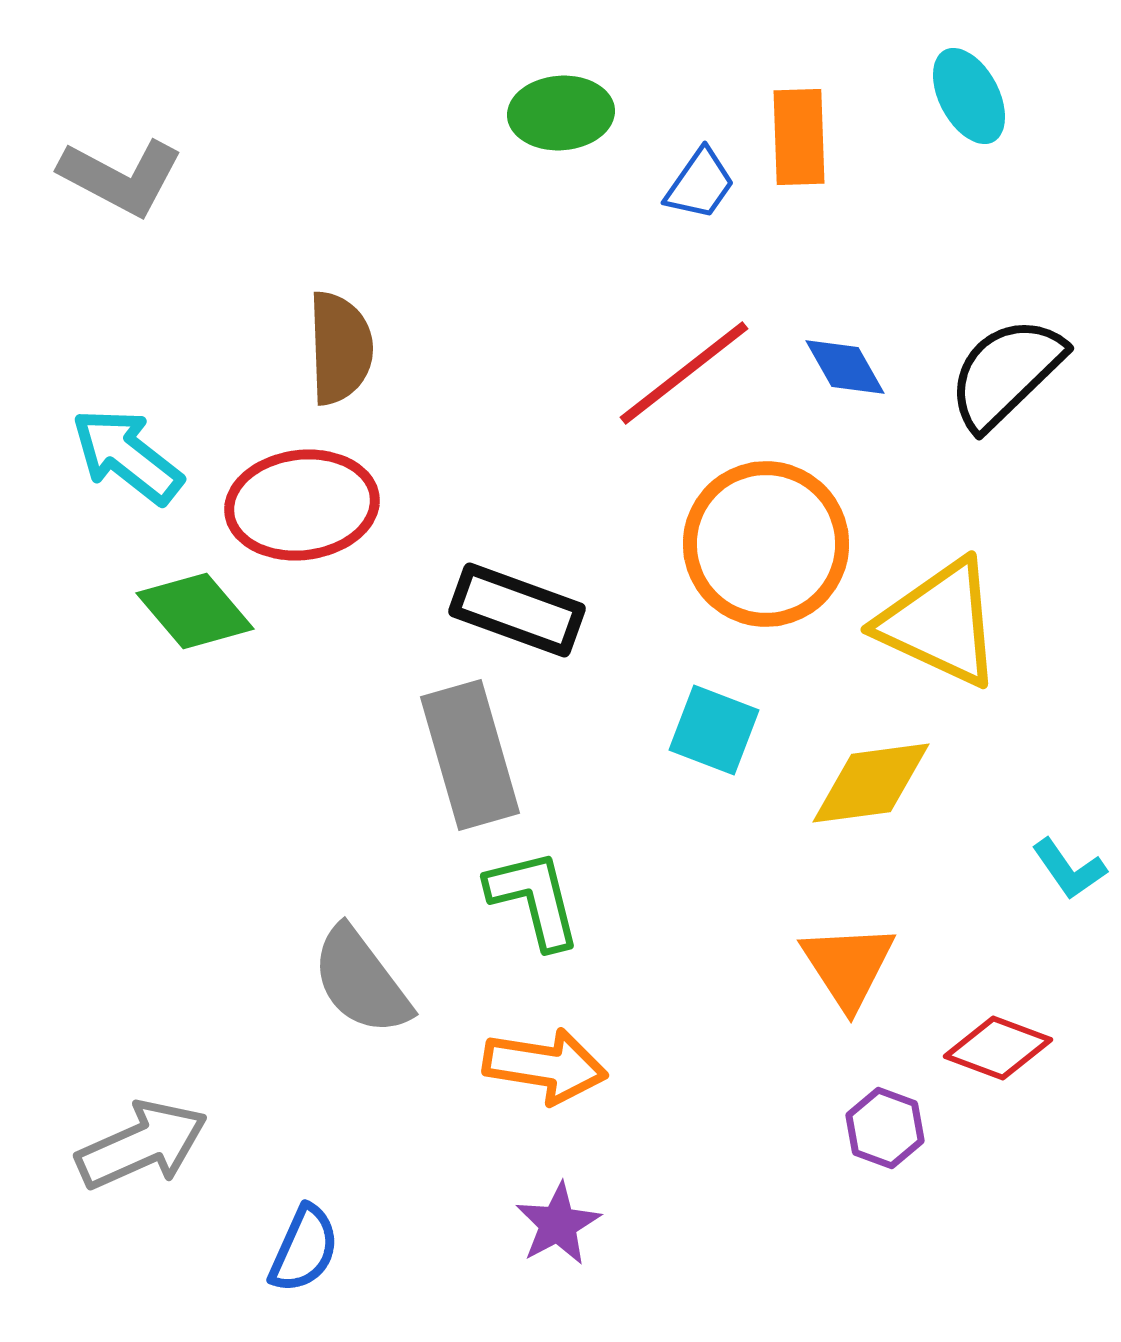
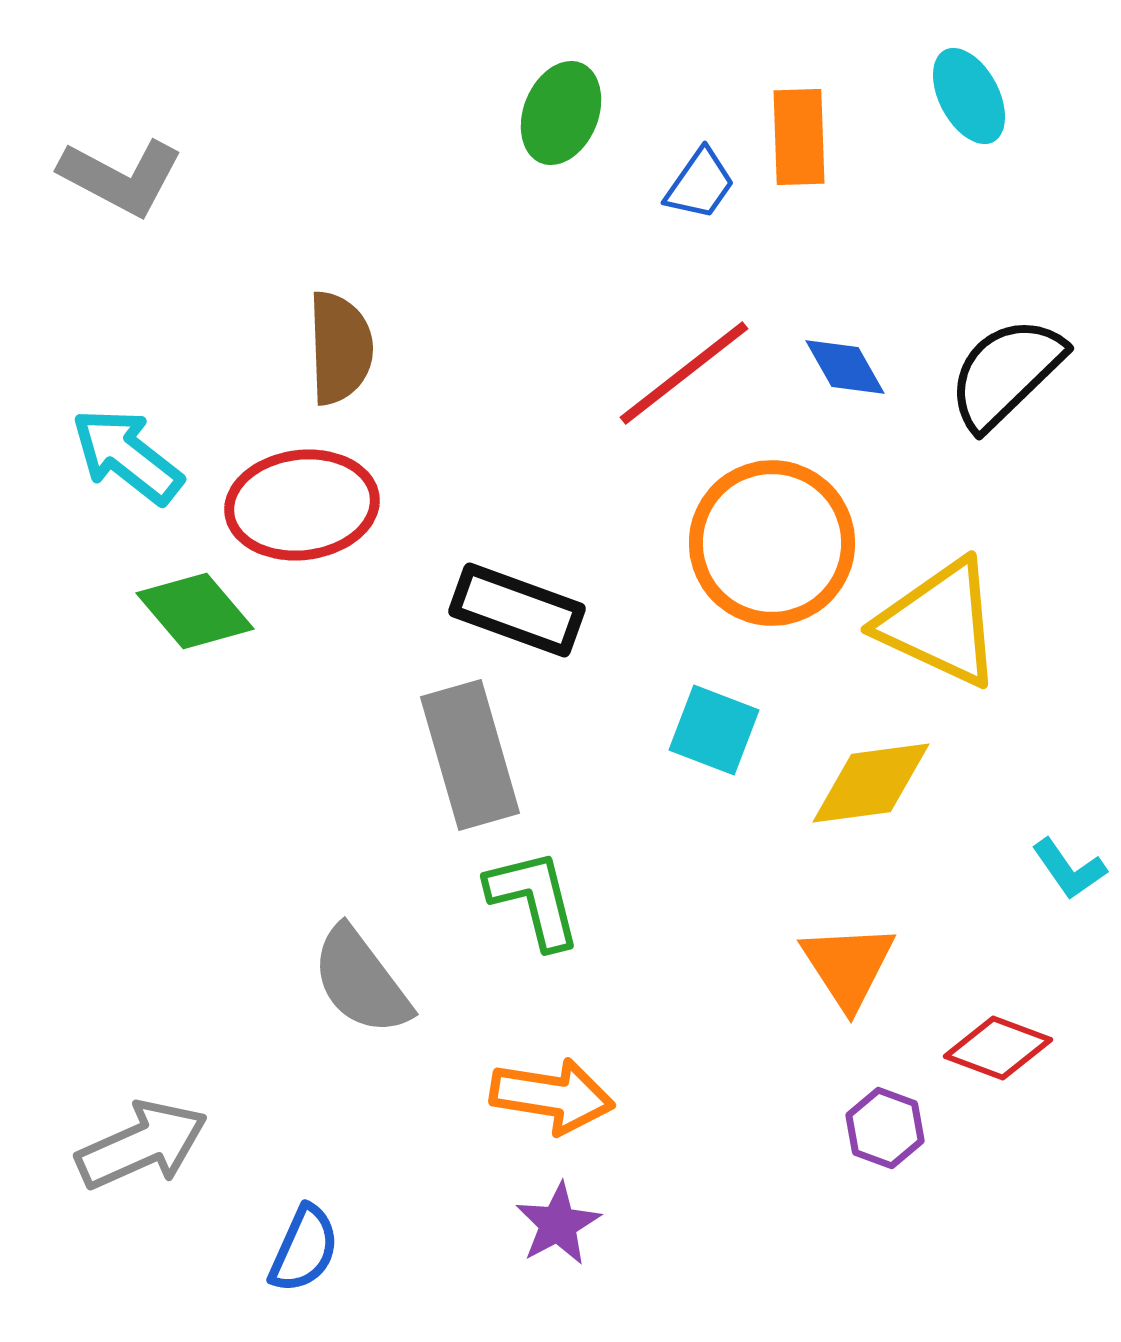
green ellipse: rotated 64 degrees counterclockwise
orange circle: moved 6 px right, 1 px up
orange arrow: moved 7 px right, 30 px down
